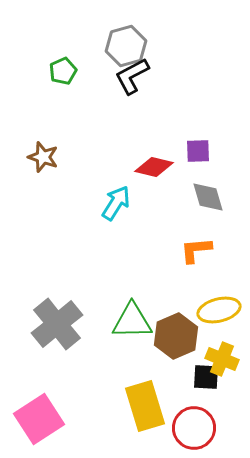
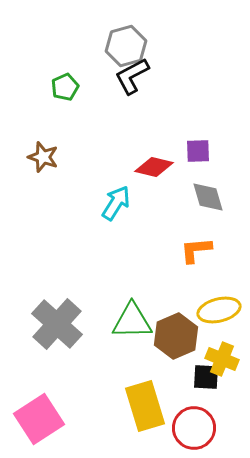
green pentagon: moved 2 px right, 16 px down
gray cross: rotated 9 degrees counterclockwise
